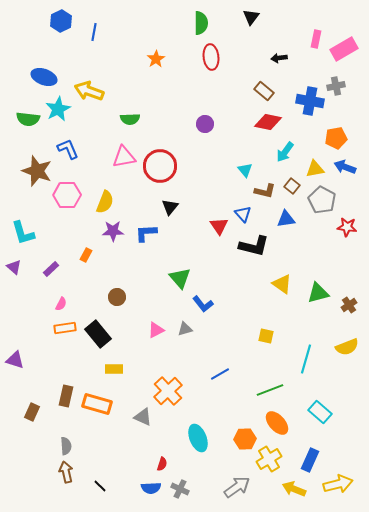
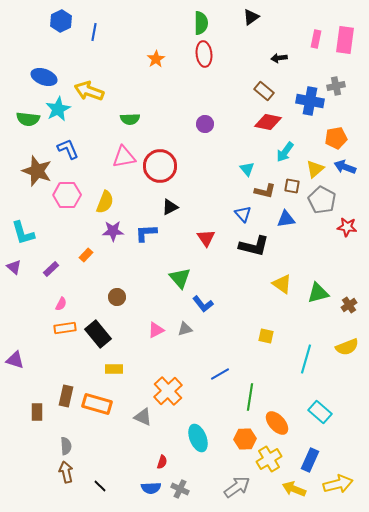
black triangle at (251, 17): rotated 18 degrees clockwise
pink rectangle at (344, 49): moved 1 px right, 9 px up; rotated 52 degrees counterclockwise
red ellipse at (211, 57): moved 7 px left, 3 px up
yellow triangle at (315, 169): rotated 30 degrees counterclockwise
cyan triangle at (245, 170): moved 2 px right, 1 px up
brown square at (292, 186): rotated 28 degrees counterclockwise
black triangle at (170, 207): rotated 24 degrees clockwise
red triangle at (219, 226): moved 13 px left, 12 px down
orange rectangle at (86, 255): rotated 16 degrees clockwise
green line at (270, 390): moved 20 px left, 7 px down; rotated 60 degrees counterclockwise
brown rectangle at (32, 412): moved 5 px right; rotated 24 degrees counterclockwise
red semicircle at (162, 464): moved 2 px up
